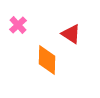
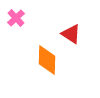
pink cross: moved 2 px left, 7 px up
